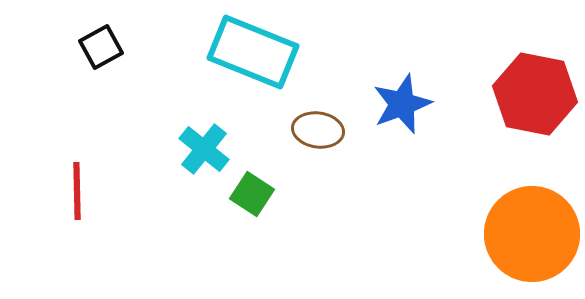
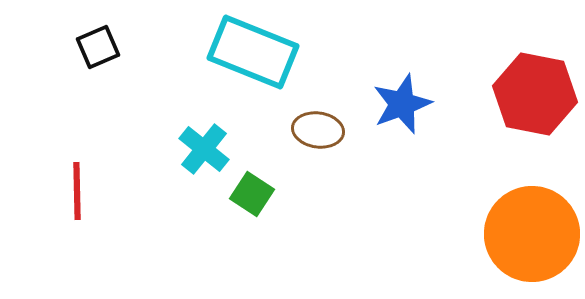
black square: moved 3 px left; rotated 6 degrees clockwise
